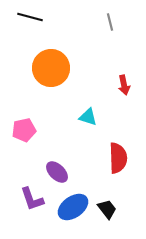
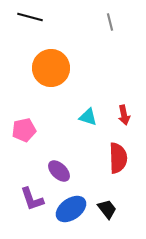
red arrow: moved 30 px down
purple ellipse: moved 2 px right, 1 px up
blue ellipse: moved 2 px left, 2 px down
